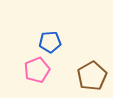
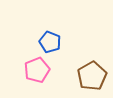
blue pentagon: rotated 25 degrees clockwise
